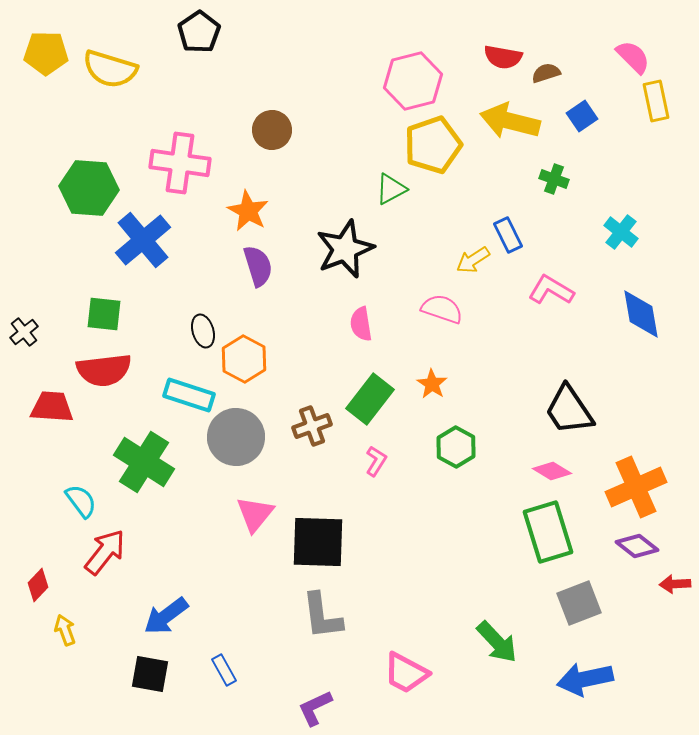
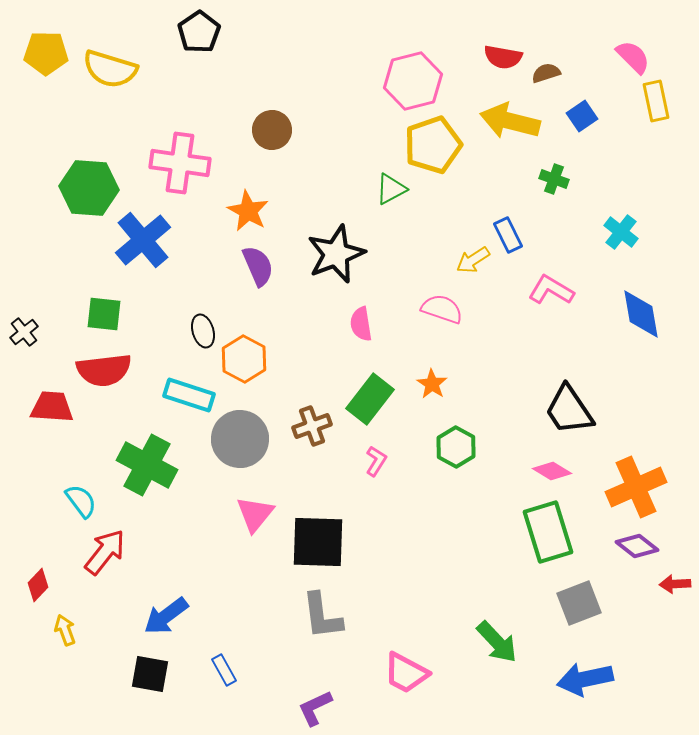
black star at (345, 249): moved 9 px left, 5 px down
purple semicircle at (258, 266): rotated 6 degrees counterclockwise
gray circle at (236, 437): moved 4 px right, 2 px down
green cross at (144, 462): moved 3 px right, 3 px down; rotated 4 degrees counterclockwise
